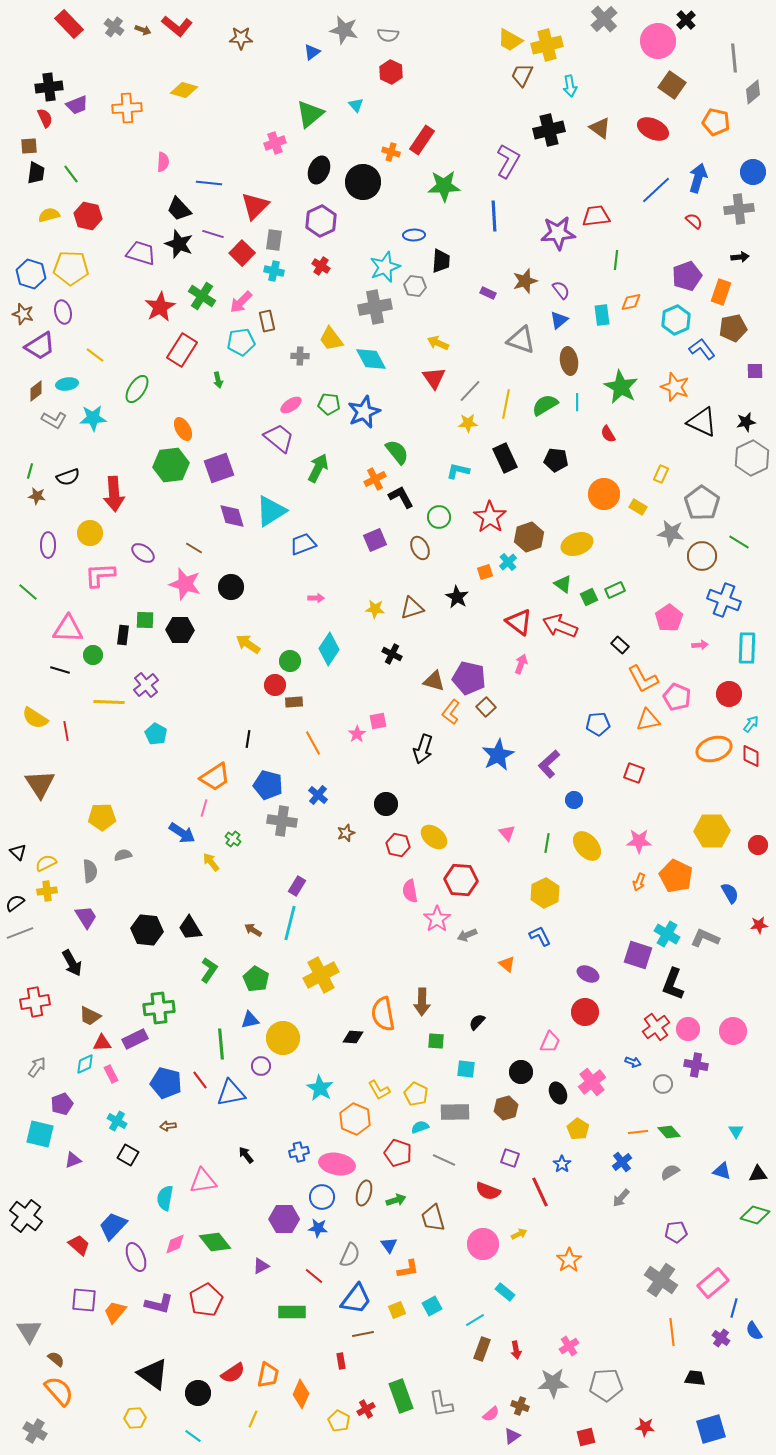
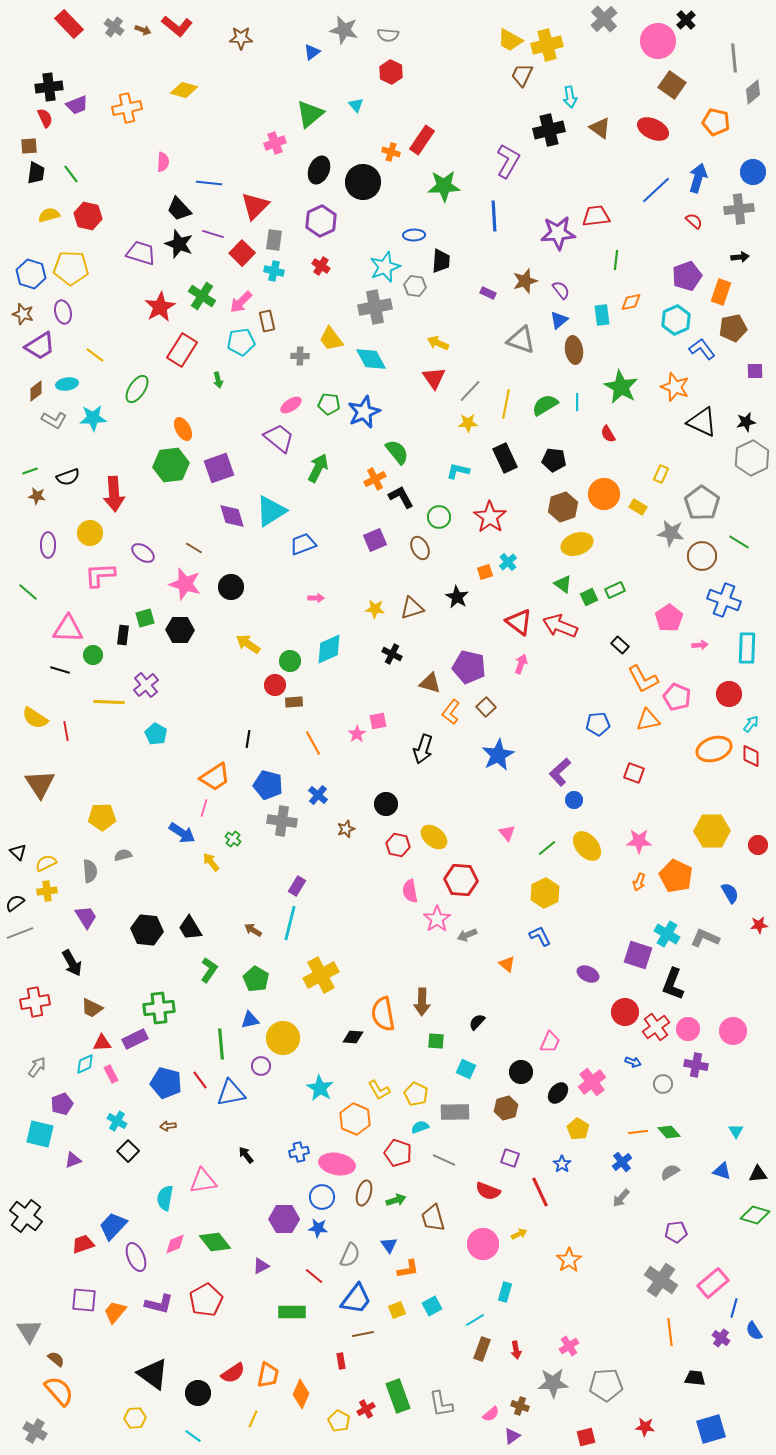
cyan arrow at (570, 86): moved 11 px down
orange cross at (127, 108): rotated 8 degrees counterclockwise
brown ellipse at (569, 361): moved 5 px right, 11 px up
black pentagon at (556, 460): moved 2 px left
green line at (30, 471): rotated 56 degrees clockwise
brown hexagon at (529, 537): moved 34 px right, 30 px up
green square at (145, 620): moved 2 px up; rotated 18 degrees counterclockwise
cyan diamond at (329, 649): rotated 32 degrees clockwise
purple pentagon at (469, 678): moved 11 px up
brown triangle at (434, 681): moved 4 px left, 2 px down
purple L-shape at (549, 764): moved 11 px right, 8 px down
brown star at (346, 833): moved 4 px up
green line at (547, 843): moved 5 px down; rotated 42 degrees clockwise
red circle at (585, 1012): moved 40 px right
brown trapezoid at (90, 1016): moved 2 px right, 8 px up
cyan square at (466, 1069): rotated 18 degrees clockwise
black ellipse at (558, 1093): rotated 65 degrees clockwise
black square at (128, 1155): moved 4 px up; rotated 15 degrees clockwise
red trapezoid at (79, 1245): moved 4 px right, 1 px up; rotated 60 degrees counterclockwise
cyan rectangle at (505, 1292): rotated 66 degrees clockwise
orange line at (672, 1332): moved 2 px left
green rectangle at (401, 1396): moved 3 px left
